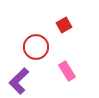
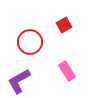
red circle: moved 6 px left, 5 px up
purple L-shape: rotated 16 degrees clockwise
